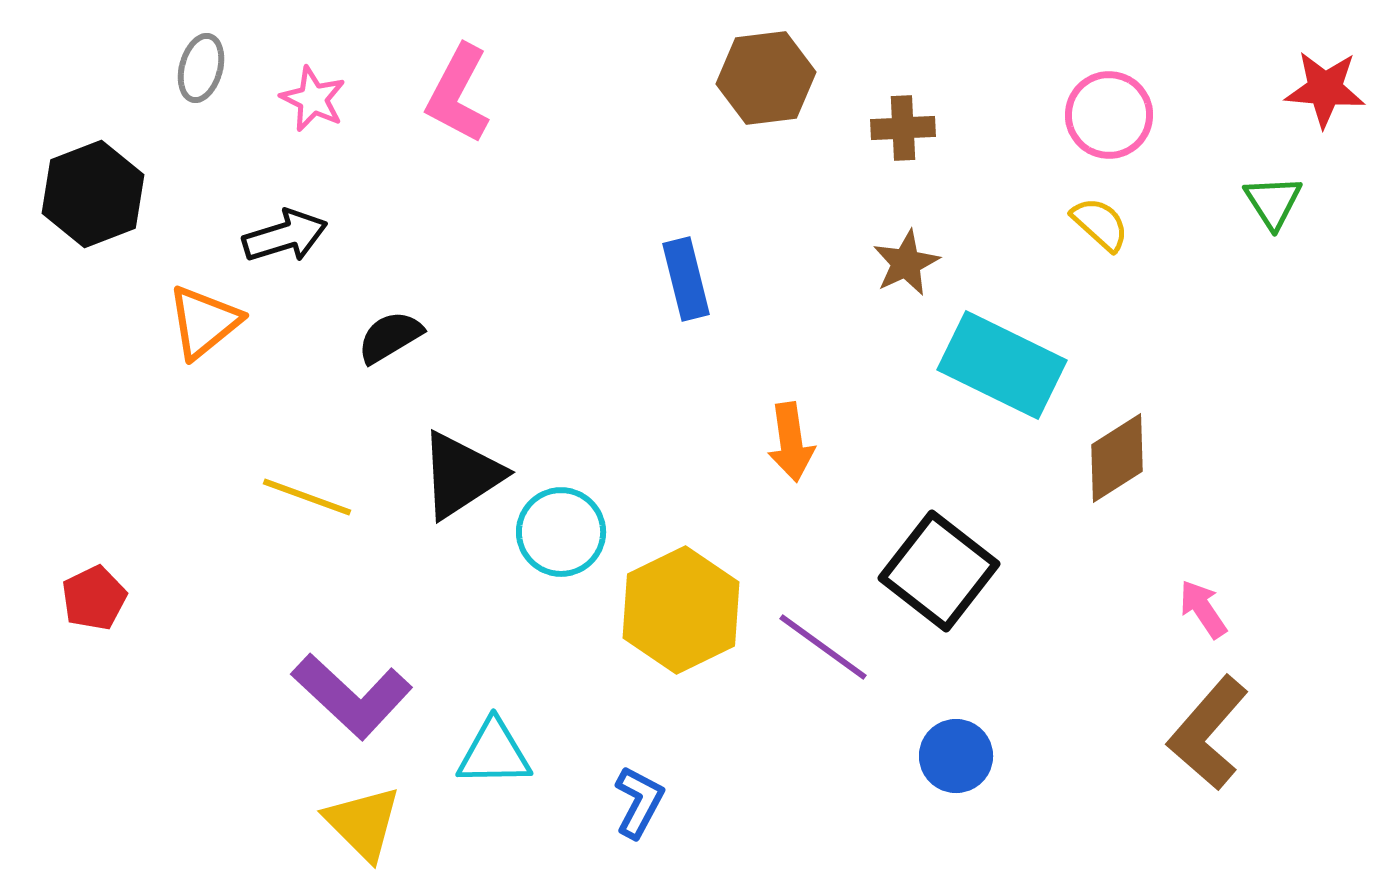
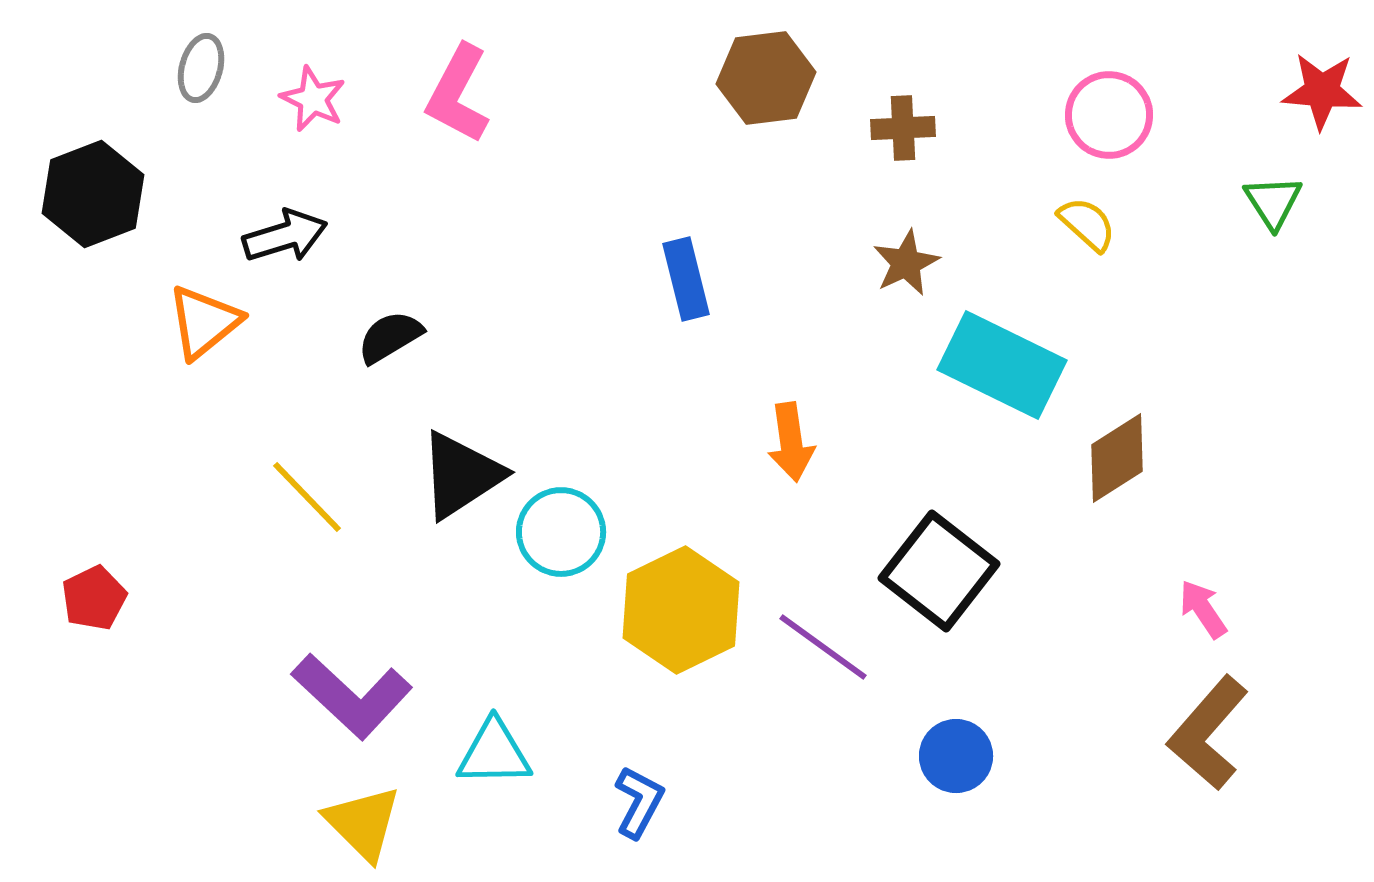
red star: moved 3 px left, 2 px down
yellow semicircle: moved 13 px left
yellow line: rotated 26 degrees clockwise
